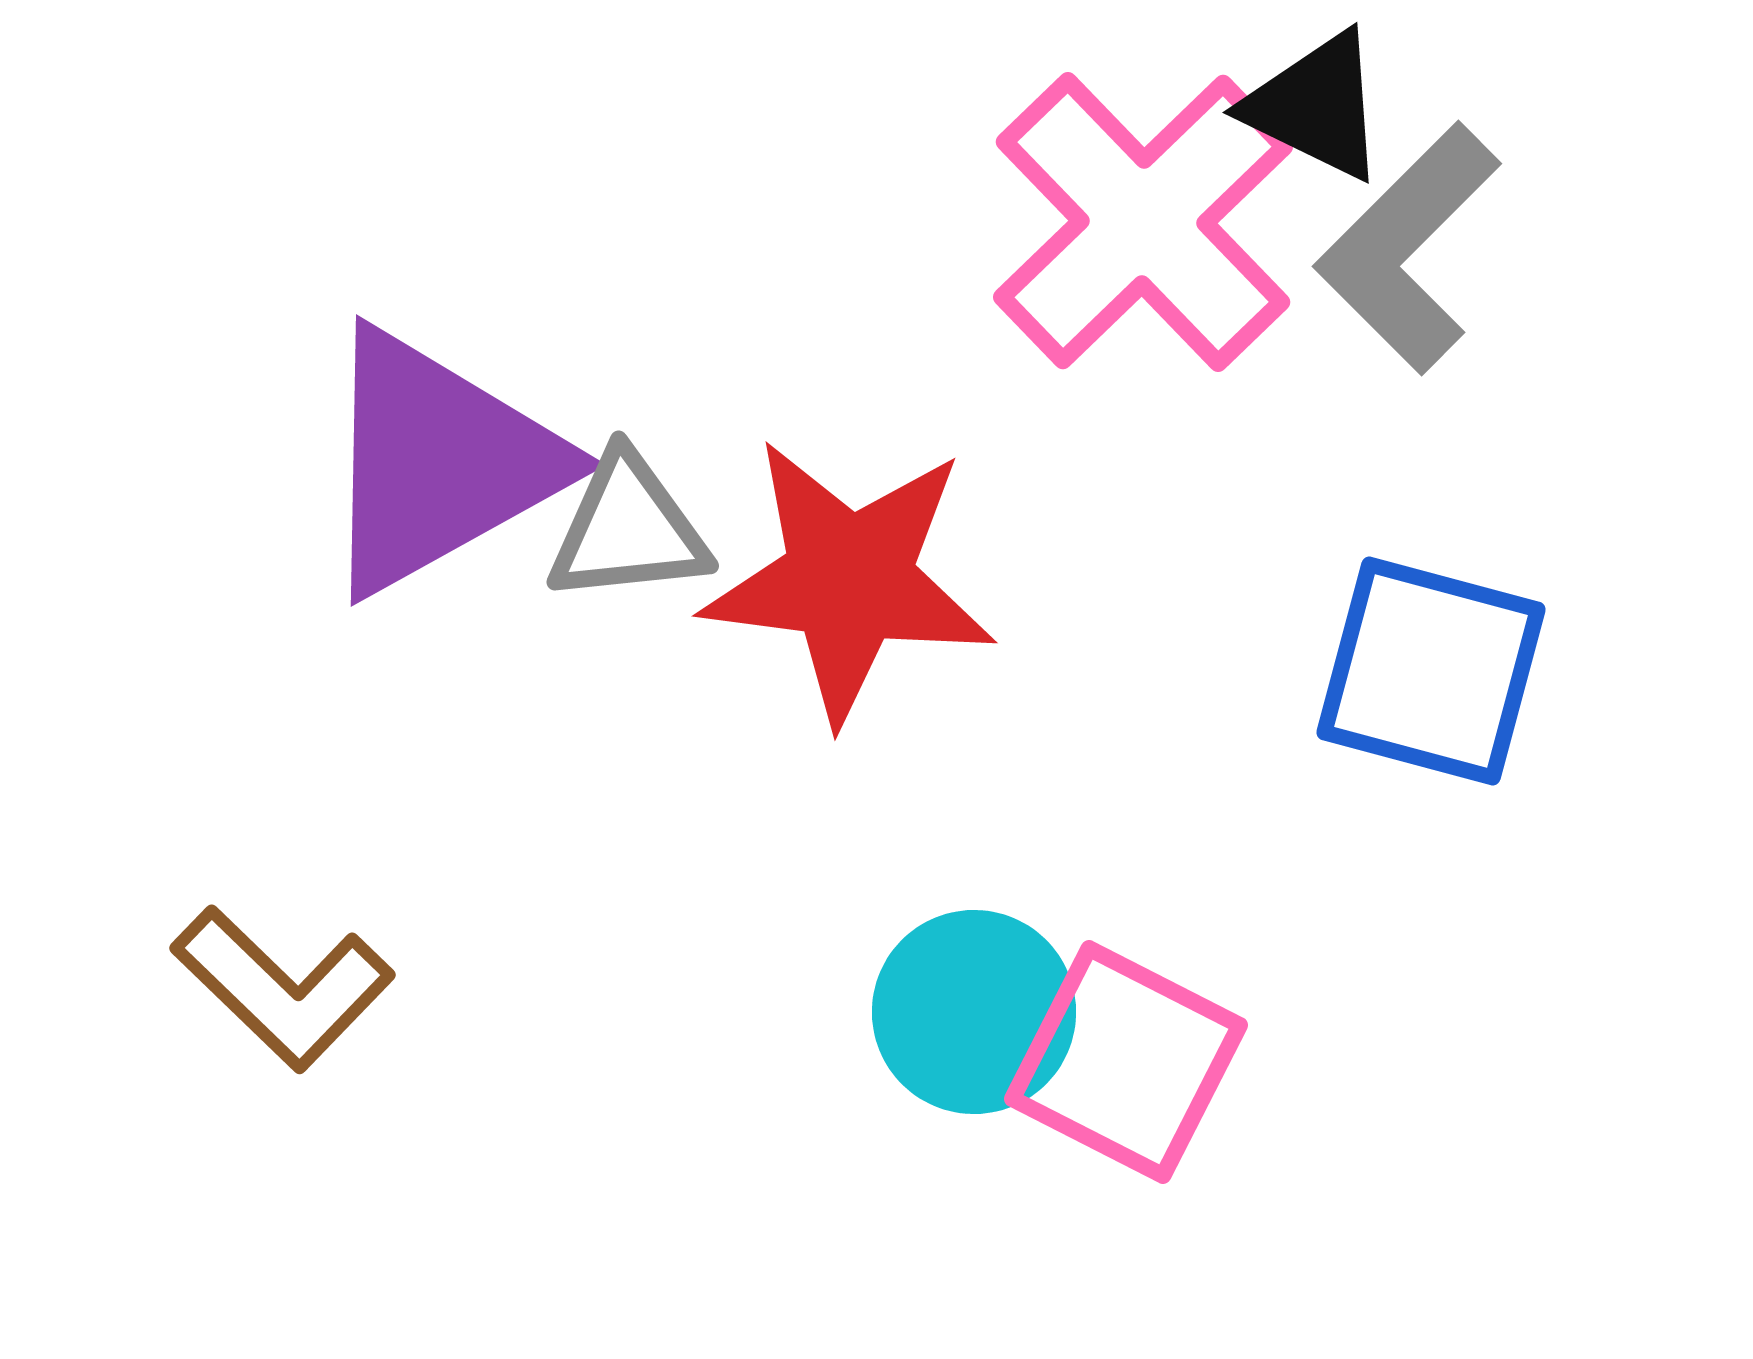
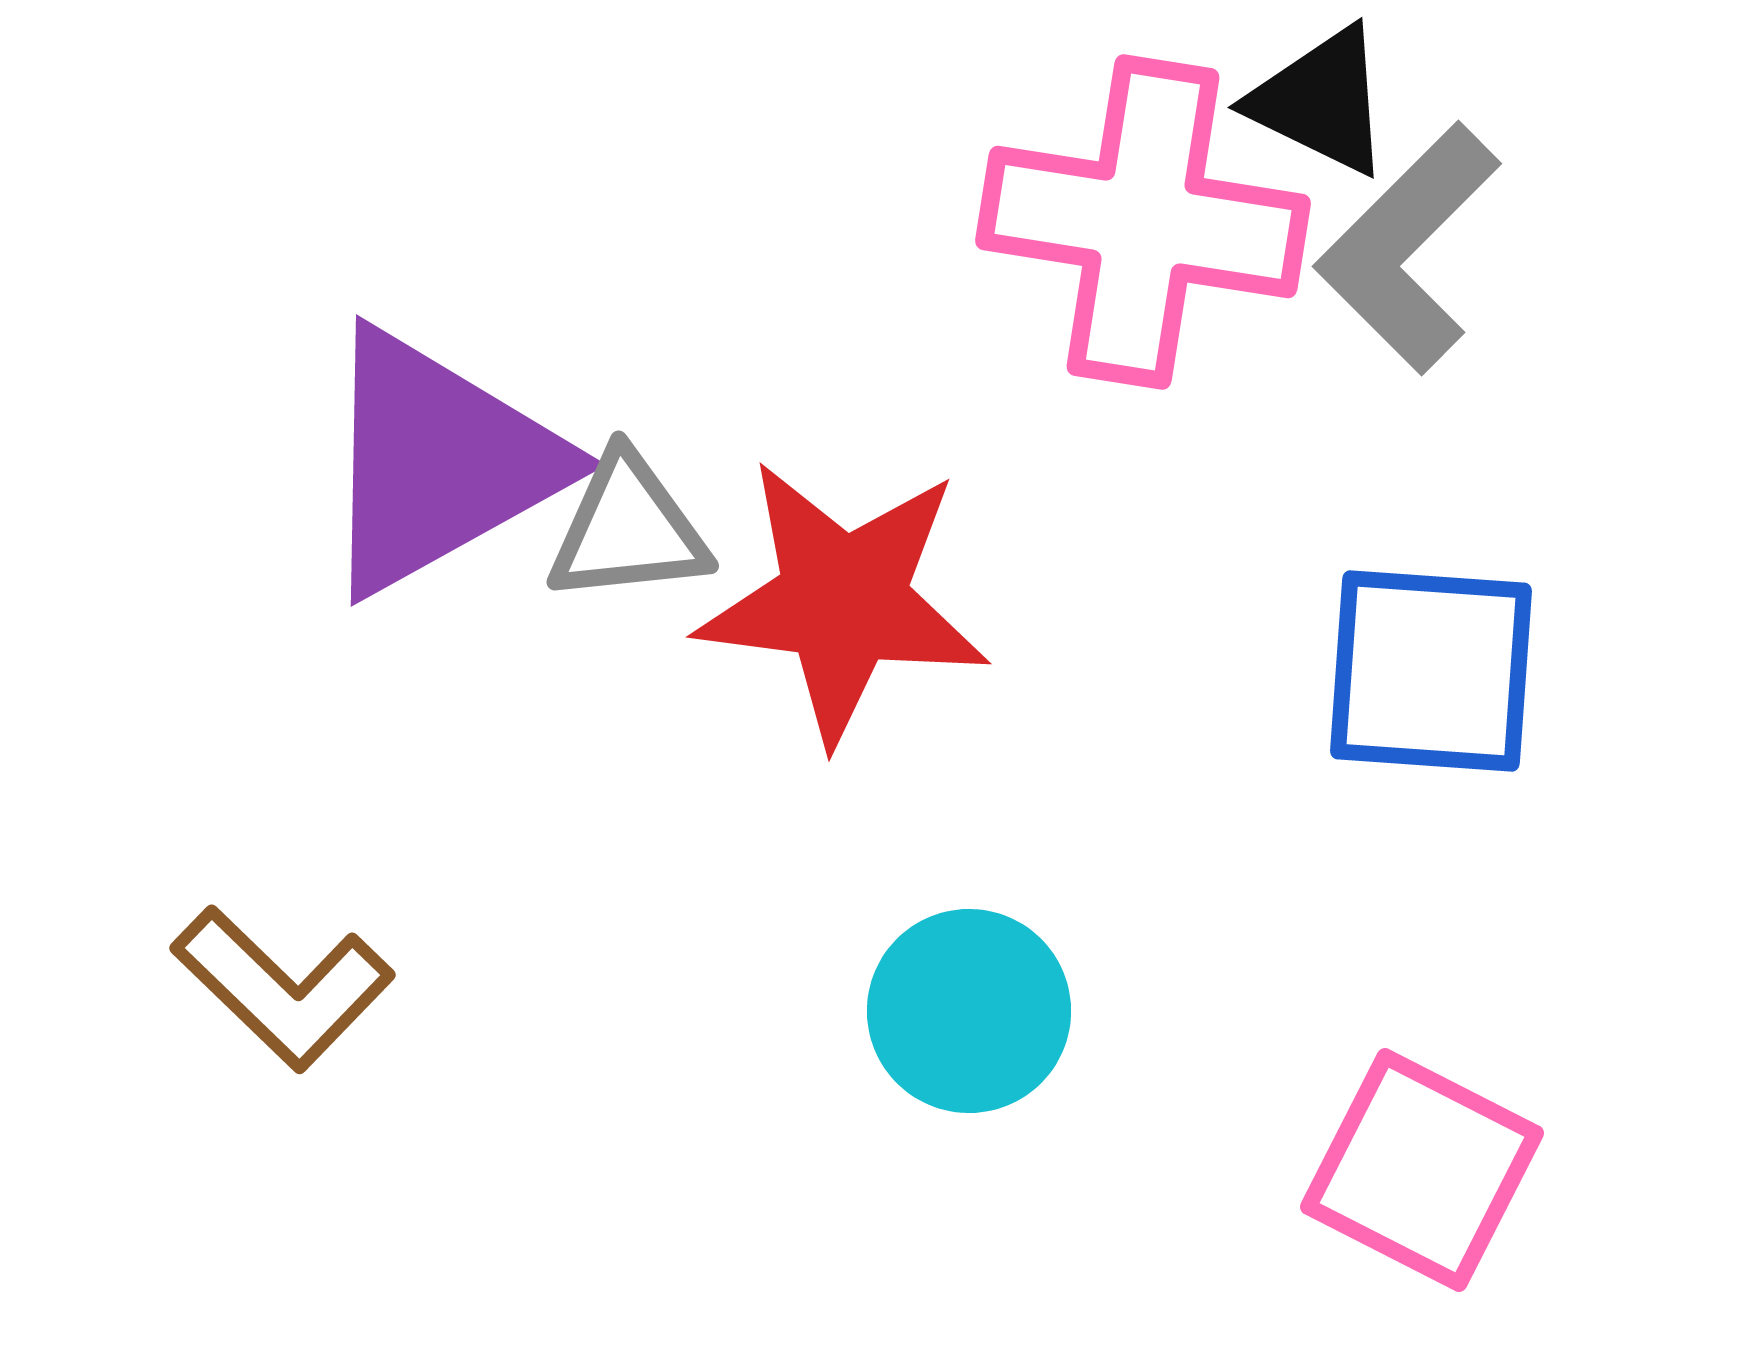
black triangle: moved 5 px right, 5 px up
pink cross: rotated 37 degrees counterclockwise
red star: moved 6 px left, 21 px down
blue square: rotated 11 degrees counterclockwise
cyan circle: moved 5 px left, 1 px up
pink square: moved 296 px right, 108 px down
